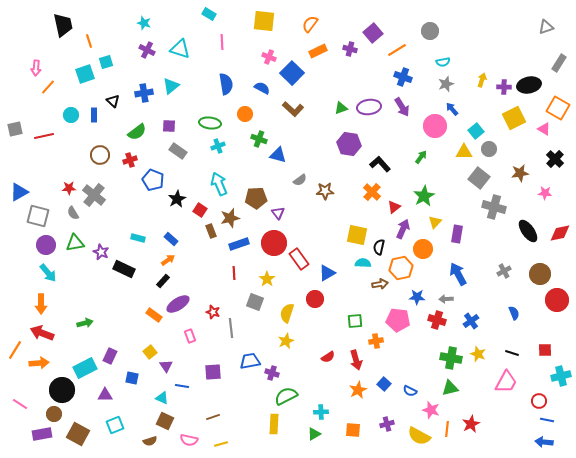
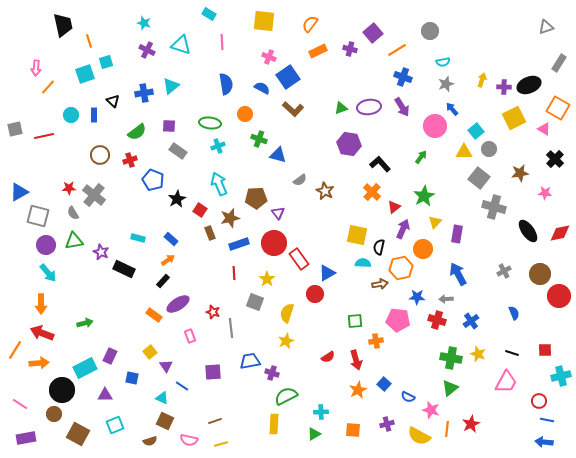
cyan triangle at (180, 49): moved 1 px right, 4 px up
blue square at (292, 73): moved 4 px left, 4 px down; rotated 10 degrees clockwise
black ellipse at (529, 85): rotated 10 degrees counterclockwise
brown star at (325, 191): rotated 30 degrees clockwise
brown rectangle at (211, 231): moved 1 px left, 2 px down
green triangle at (75, 243): moved 1 px left, 2 px up
red circle at (315, 299): moved 5 px up
red circle at (557, 300): moved 2 px right, 4 px up
blue line at (182, 386): rotated 24 degrees clockwise
green triangle at (450, 388): rotated 24 degrees counterclockwise
blue semicircle at (410, 391): moved 2 px left, 6 px down
brown line at (213, 417): moved 2 px right, 4 px down
purple rectangle at (42, 434): moved 16 px left, 4 px down
